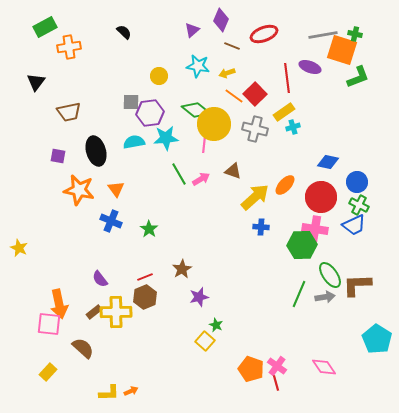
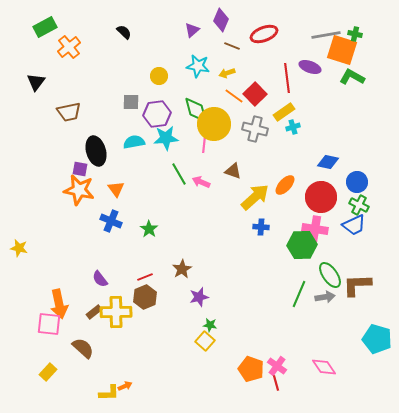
gray line at (323, 35): moved 3 px right
orange cross at (69, 47): rotated 30 degrees counterclockwise
green L-shape at (358, 77): moved 6 px left; rotated 130 degrees counterclockwise
green diamond at (196, 110): rotated 36 degrees clockwise
purple hexagon at (150, 113): moved 7 px right, 1 px down
purple square at (58, 156): moved 22 px right, 13 px down
pink arrow at (201, 179): moved 3 px down; rotated 126 degrees counterclockwise
yellow star at (19, 248): rotated 12 degrees counterclockwise
green star at (216, 325): moved 6 px left; rotated 16 degrees counterclockwise
cyan pentagon at (377, 339): rotated 16 degrees counterclockwise
orange arrow at (131, 391): moved 6 px left, 5 px up
